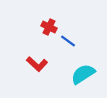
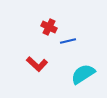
blue line: rotated 49 degrees counterclockwise
